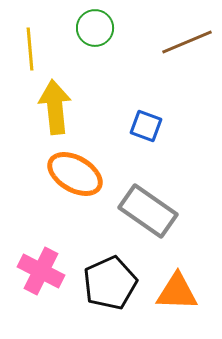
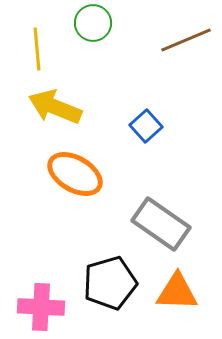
green circle: moved 2 px left, 5 px up
brown line: moved 1 px left, 2 px up
yellow line: moved 7 px right
yellow arrow: rotated 62 degrees counterclockwise
blue square: rotated 28 degrees clockwise
gray rectangle: moved 13 px right, 13 px down
pink cross: moved 36 px down; rotated 24 degrees counterclockwise
black pentagon: rotated 8 degrees clockwise
